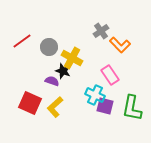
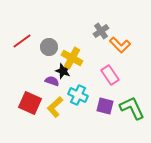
cyan cross: moved 17 px left
green L-shape: rotated 144 degrees clockwise
